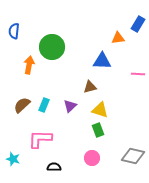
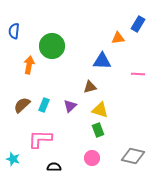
green circle: moved 1 px up
